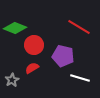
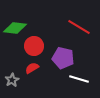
green diamond: rotated 15 degrees counterclockwise
red circle: moved 1 px down
purple pentagon: moved 2 px down
white line: moved 1 px left, 1 px down
